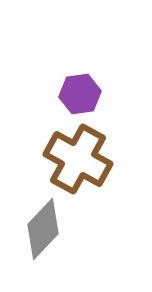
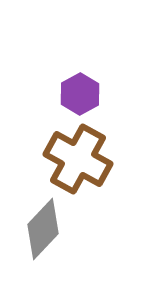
purple hexagon: rotated 21 degrees counterclockwise
